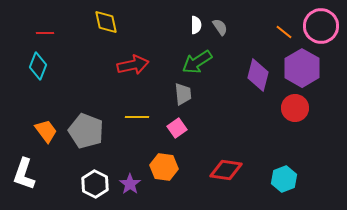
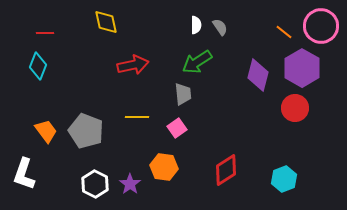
red diamond: rotated 40 degrees counterclockwise
